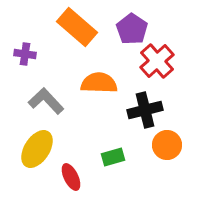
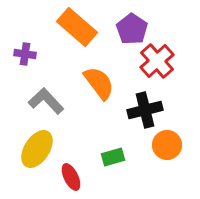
orange semicircle: rotated 51 degrees clockwise
